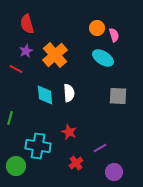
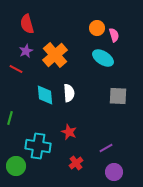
purple line: moved 6 px right
